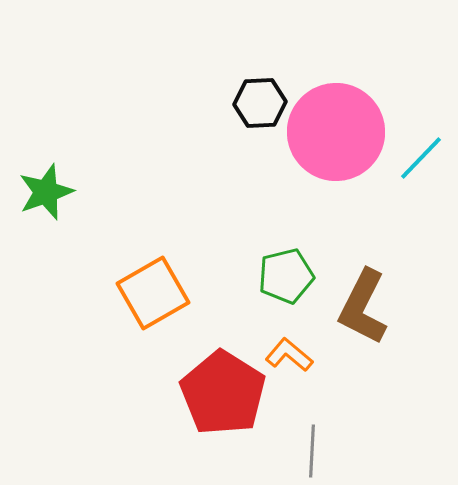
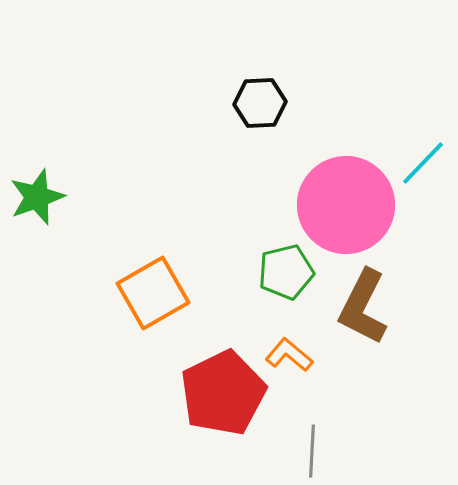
pink circle: moved 10 px right, 73 px down
cyan line: moved 2 px right, 5 px down
green star: moved 9 px left, 5 px down
green pentagon: moved 4 px up
red pentagon: rotated 14 degrees clockwise
